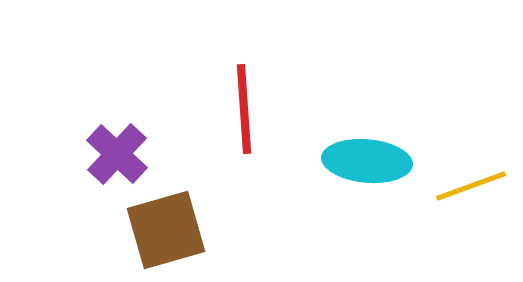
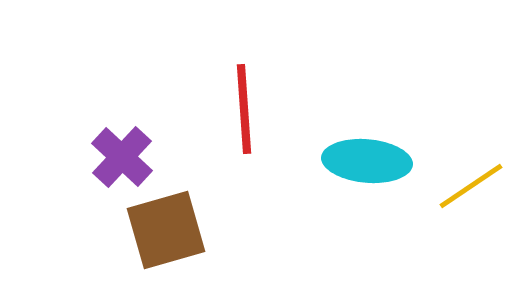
purple cross: moved 5 px right, 3 px down
yellow line: rotated 14 degrees counterclockwise
